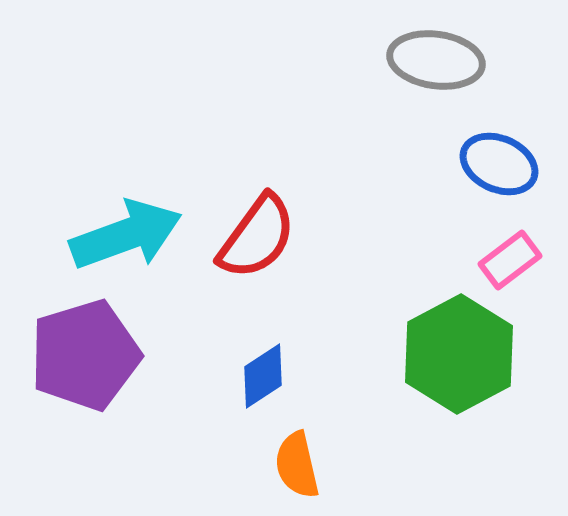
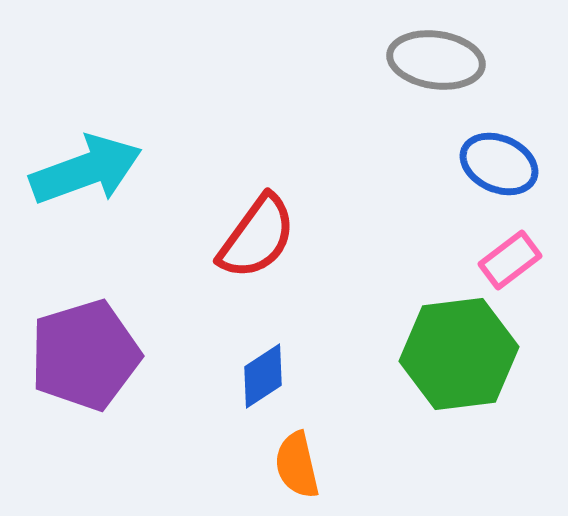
cyan arrow: moved 40 px left, 65 px up
green hexagon: rotated 21 degrees clockwise
